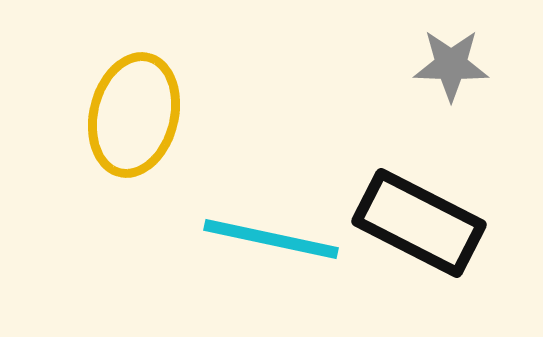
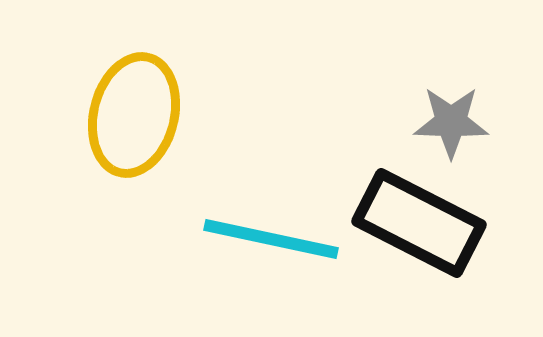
gray star: moved 57 px down
